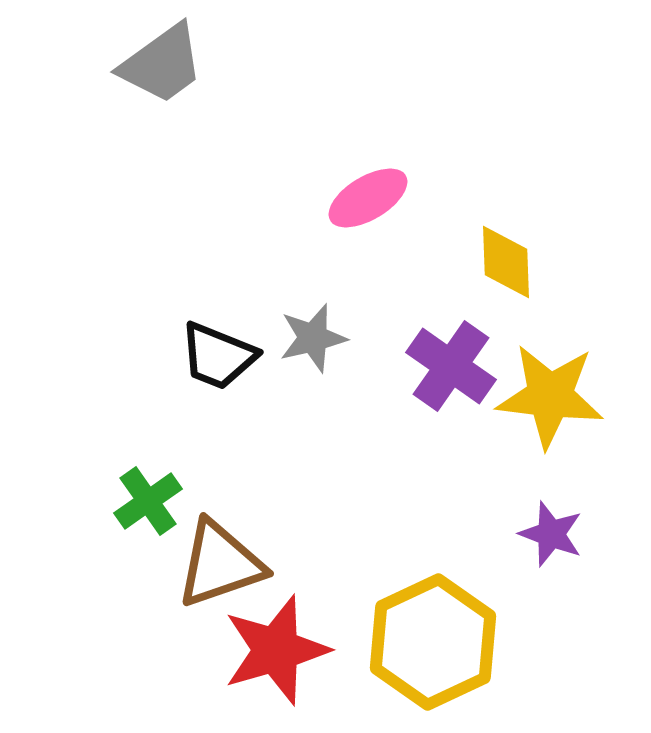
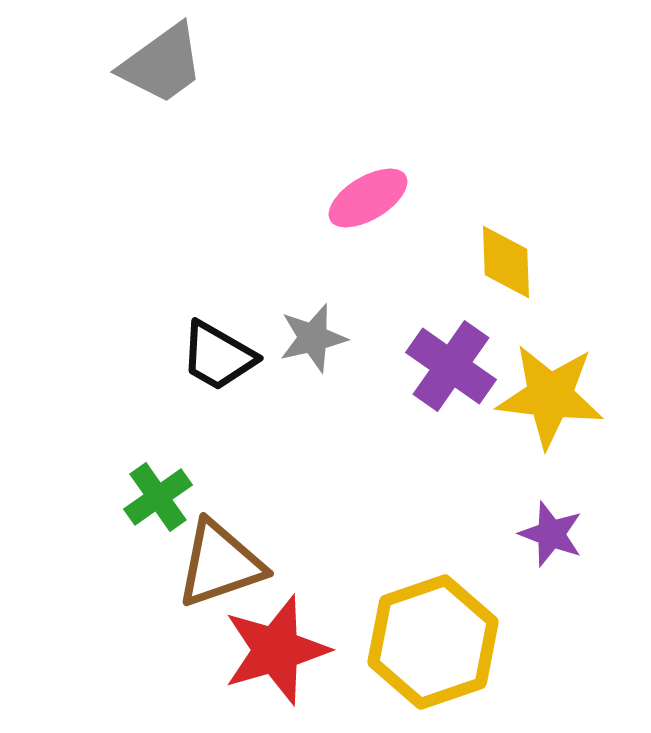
black trapezoid: rotated 8 degrees clockwise
green cross: moved 10 px right, 4 px up
yellow hexagon: rotated 6 degrees clockwise
